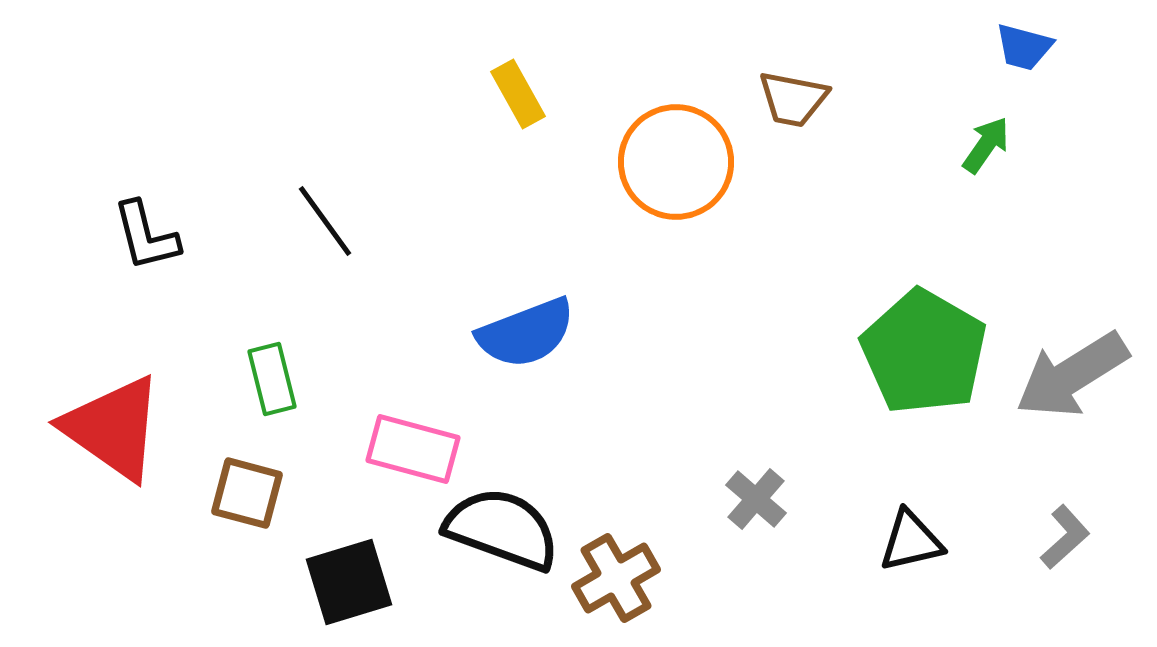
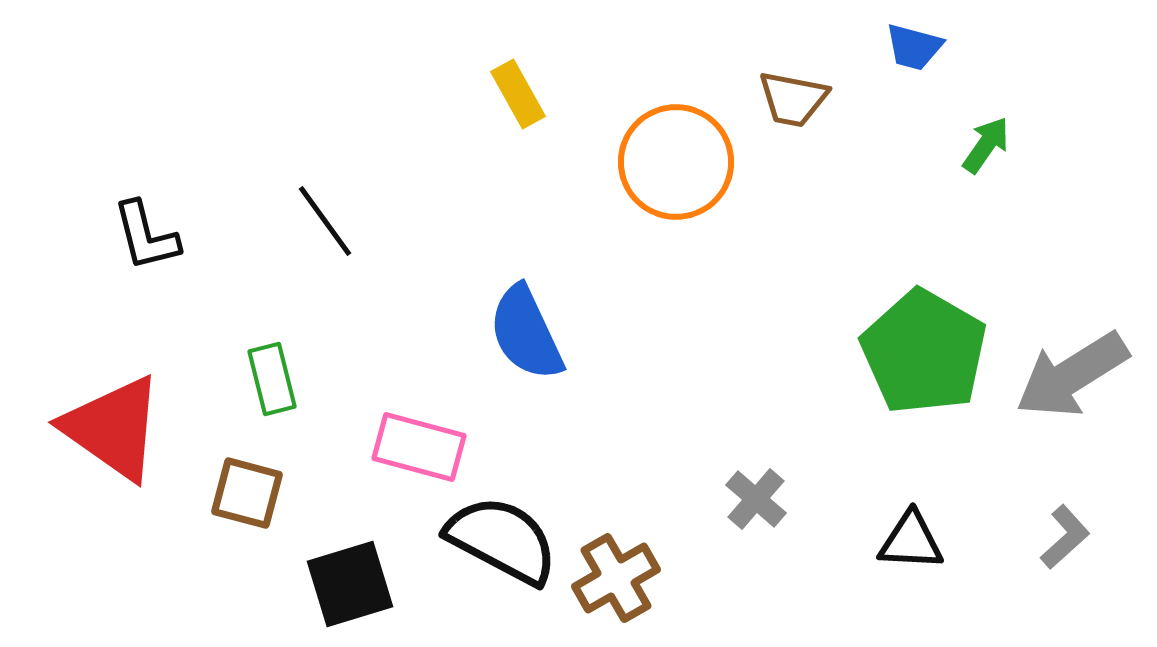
blue trapezoid: moved 110 px left
blue semicircle: rotated 86 degrees clockwise
pink rectangle: moved 6 px right, 2 px up
black semicircle: moved 11 px down; rotated 8 degrees clockwise
black triangle: rotated 16 degrees clockwise
black square: moved 1 px right, 2 px down
